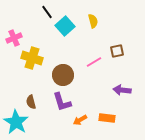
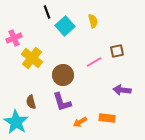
black line: rotated 16 degrees clockwise
yellow cross: rotated 20 degrees clockwise
orange arrow: moved 2 px down
